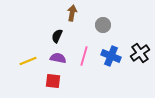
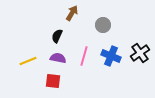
brown arrow: rotated 21 degrees clockwise
